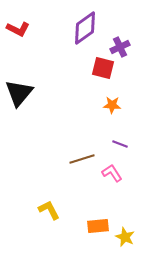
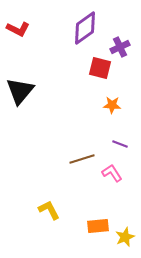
red square: moved 3 px left
black triangle: moved 1 px right, 2 px up
yellow star: rotated 24 degrees clockwise
